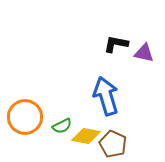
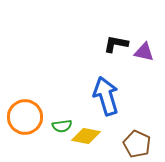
purple triangle: moved 1 px up
green semicircle: rotated 18 degrees clockwise
brown pentagon: moved 24 px right
